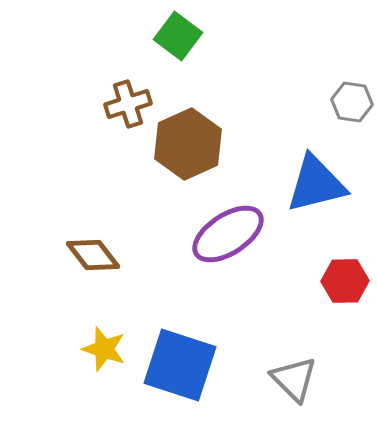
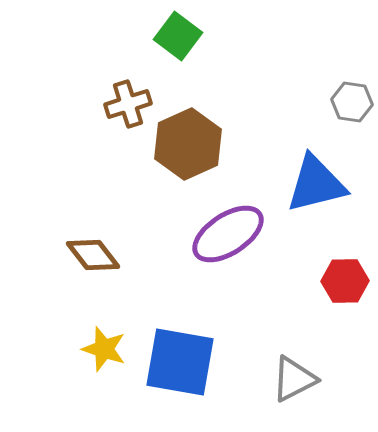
blue square: moved 3 px up; rotated 8 degrees counterclockwise
gray triangle: rotated 48 degrees clockwise
